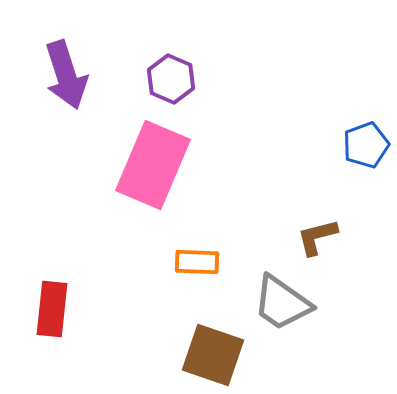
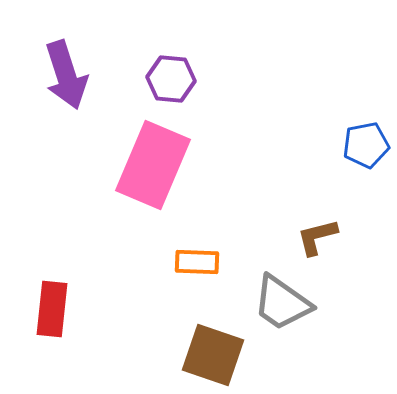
purple hexagon: rotated 18 degrees counterclockwise
blue pentagon: rotated 9 degrees clockwise
